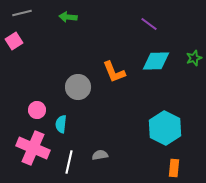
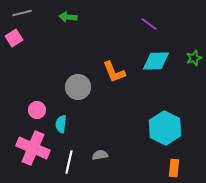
pink square: moved 3 px up
